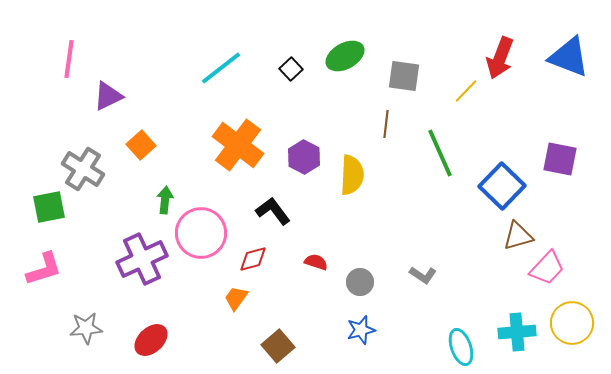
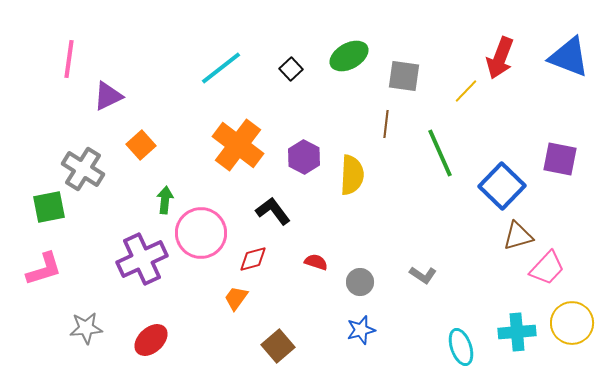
green ellipse: moved 4 px right
